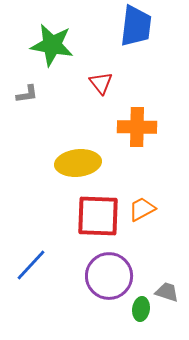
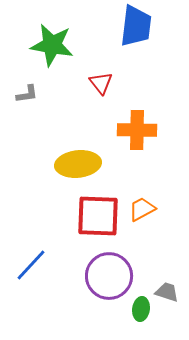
orange cross: moved 3 px down
yellow ellipse: moved 1 px down
